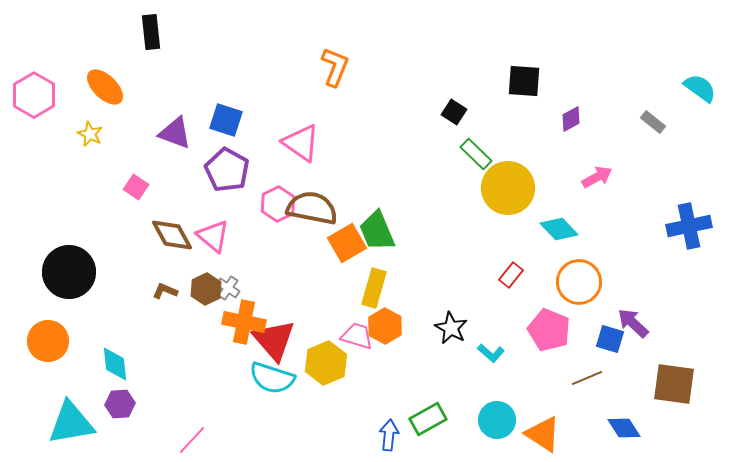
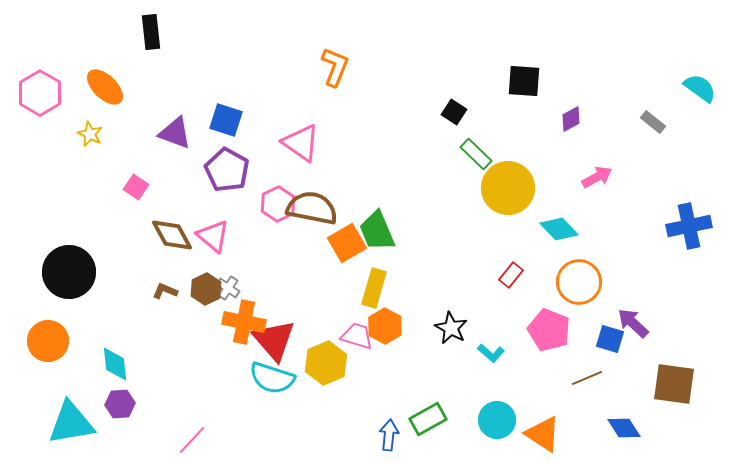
pink hexagon at (34, 95): moved 6 px right, 2 px up
